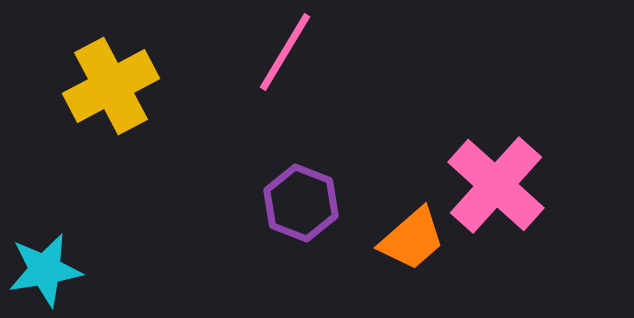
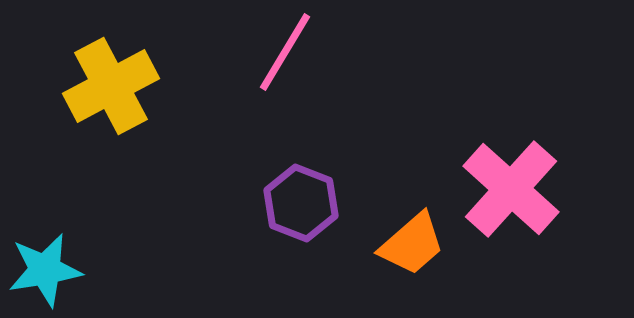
pink cross: moved 15 px right, 4 px down
orange trapezoid: moved 5 px down
